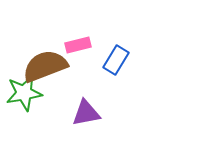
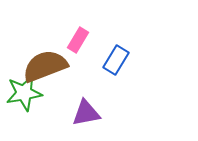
pink rectangle: moved 5 px up; rotated 45 degrees counterclockwise
